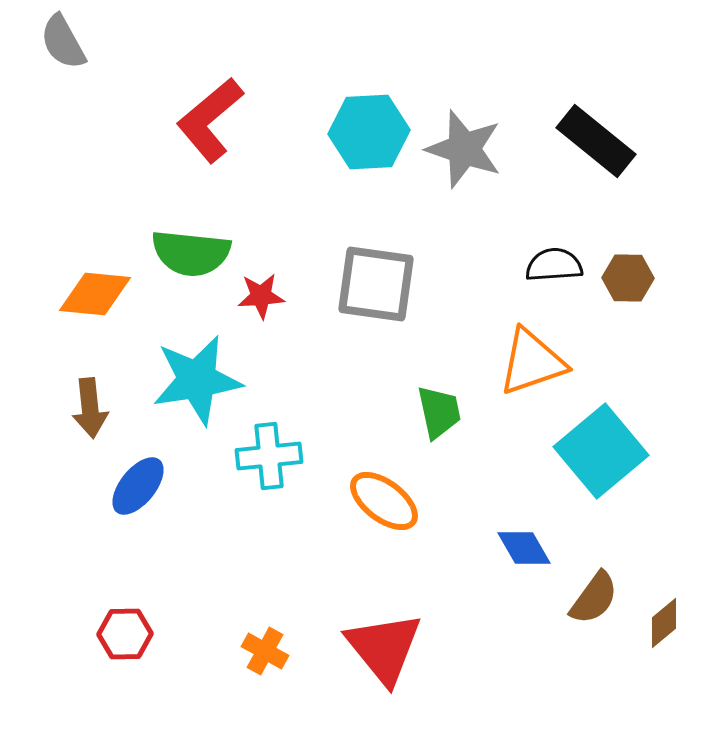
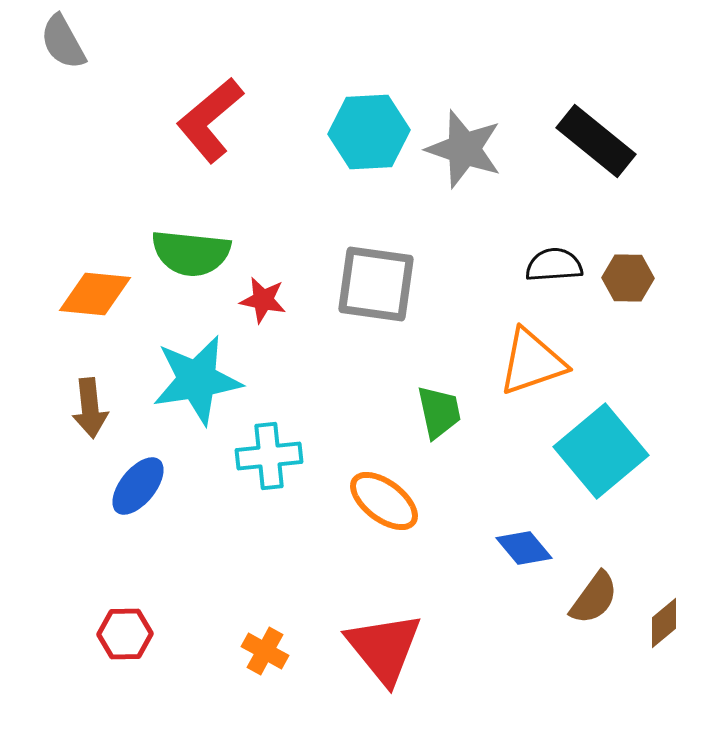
red star: moved 2 px right, 4 px down; rotated 15 degrees clockwise
blue diamond: rotated 10 degrees counterclockwise
